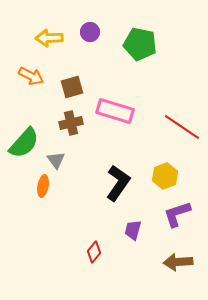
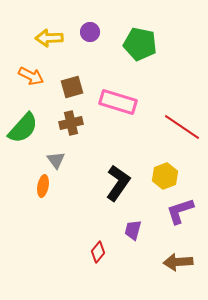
pink rectangle: moved 3 px right, 9 px up
green semicircle: moved 1 px left, 15 px up
purple L-shape: moved 3 px right, 3 px up
red diamond: moved 4 px right
